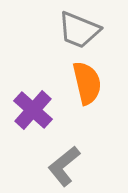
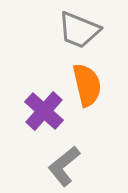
orange semicircle: moved 2 px down
purple cross: moved 11 px right, 1 px down
